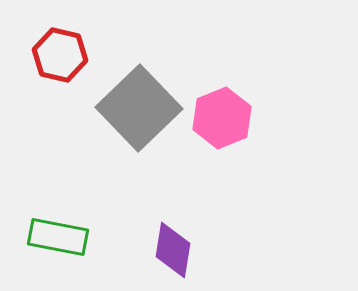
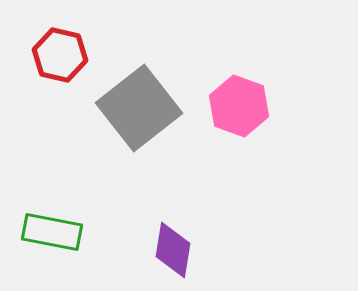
gray square: rotated 6 degrees clockwise
pink hexagon: moved 17 px right, 12 px up; rotated 18 degrees counterclockwise
green rectangle: moved 6 px left, 5 px up
